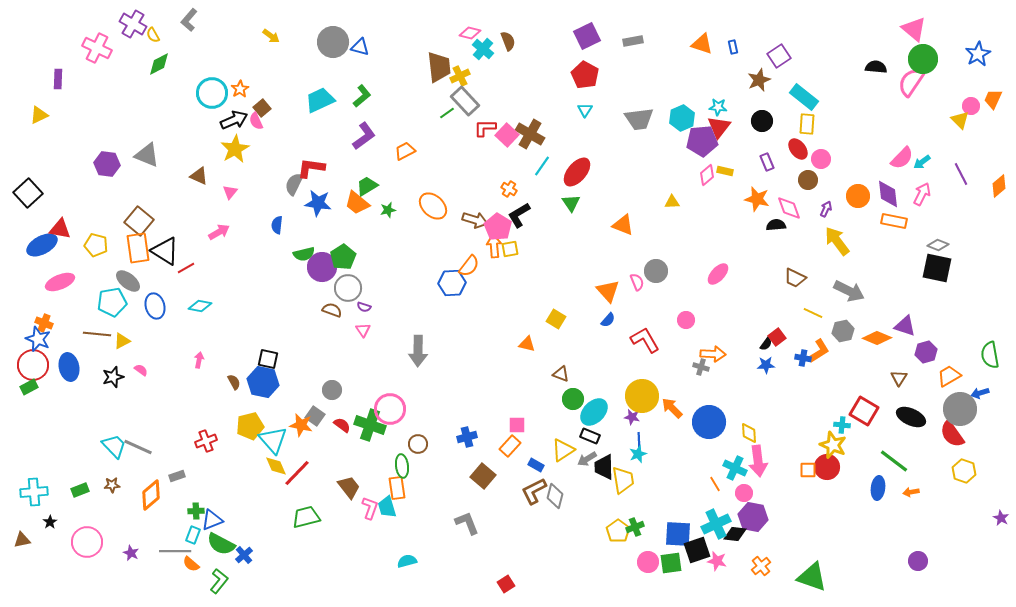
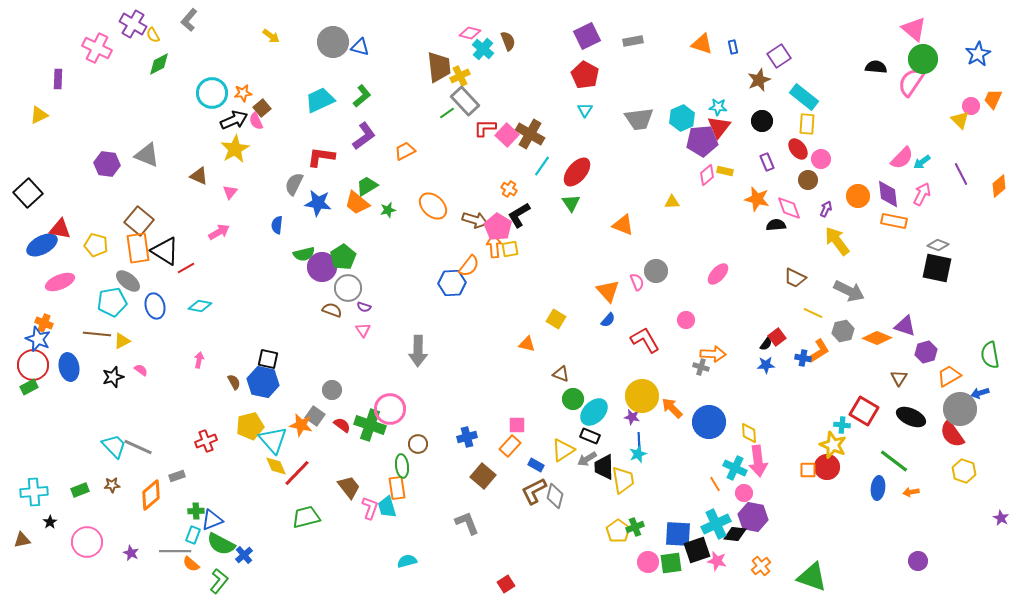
orange star at (240, 89): moved 3 px right, 4 px down; rotated 24 degrees clockwise
red L-shape at (311, 168): moved 10 px right, 11 px up
